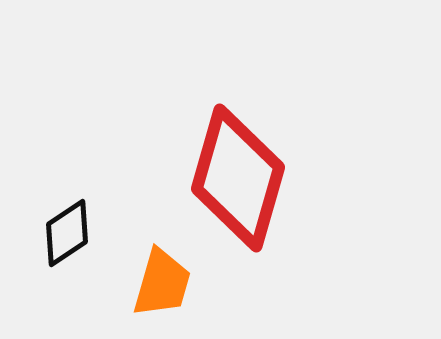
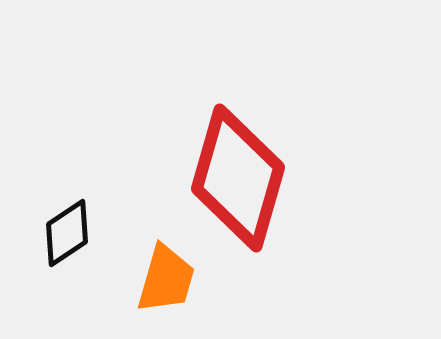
orange trapezoid: moved 4 px right, 4 px up
